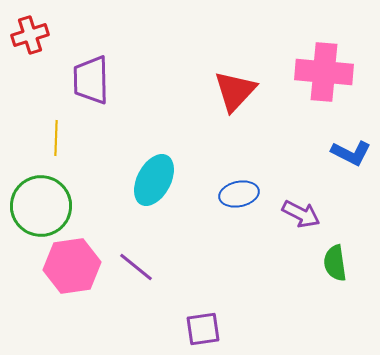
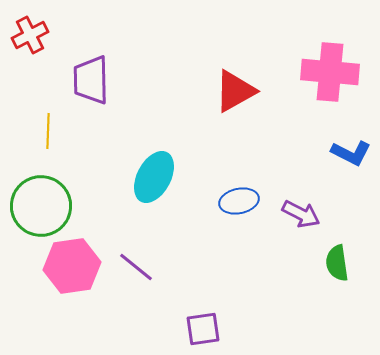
red cross: rotated 9 degrees counterclockwise
pink cross: moved 6 px right
red triangle: rotated 18 degrees clockwise
yellow line: moved 8 px left, 7 px up
cyan ellipse: moved 3 px up
blue ellipse: moved 7 px down
green semicircle: moved 2 px right
